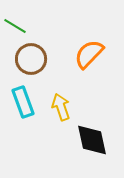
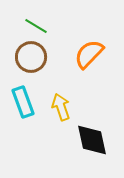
green line: moved 21 px right
brown circle: moved 2 px up
